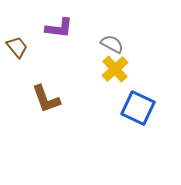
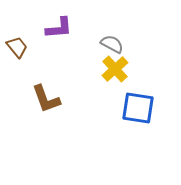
purple L-shape: rotated 12 degrees counterclockwise
blue square: rotated 16 degrees counterclockwise
